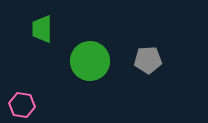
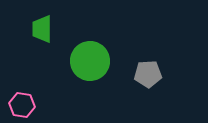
gray pentagon: moved 14 px down
